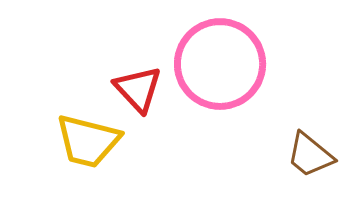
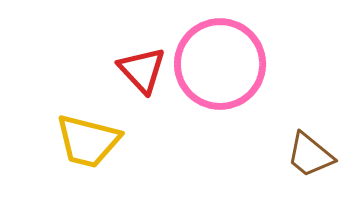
red triangle: moved 4 px right, 19 px up
